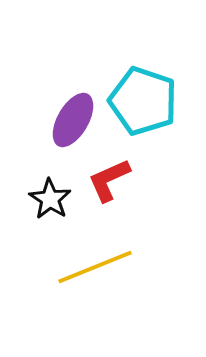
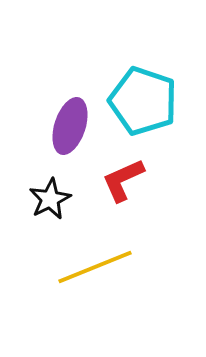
purple ellipse: moved 3 px left, 6 px down; rotated 12 degrees counterclockwise
red L-shape: moved 14 px right
black star: rotated 12 degrees clockwise
